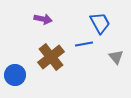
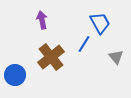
purple arrow: moved 1 px left, 1 px down; rotated 114 degrees counterclockwise
blue line: rotated 48 degrees counterclockwise
